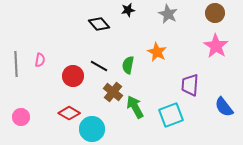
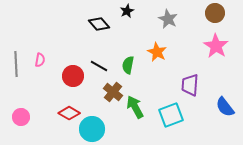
black star: moved 1 px left, 1 px down; rotated 16 degrees counterclockwise
gray star: moved 5 px down
blue semicircle: moved 1 px right
